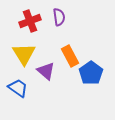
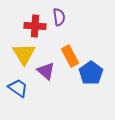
red cross: moved 5 px right, 5 px down; rotated 25 degrees clockwise
